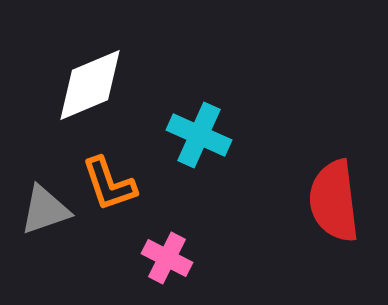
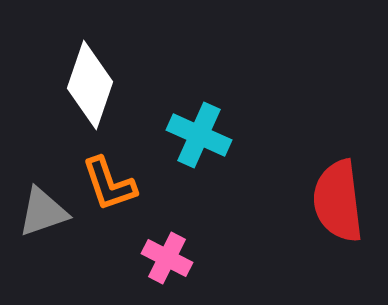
white diamond: rotated 48 degrees counterclockwise
red semicircle: moved 4 px right
gray triangle: moved 2 px left, 2 px down
